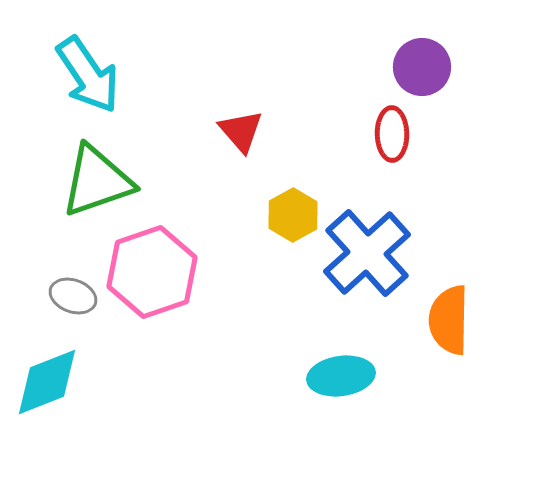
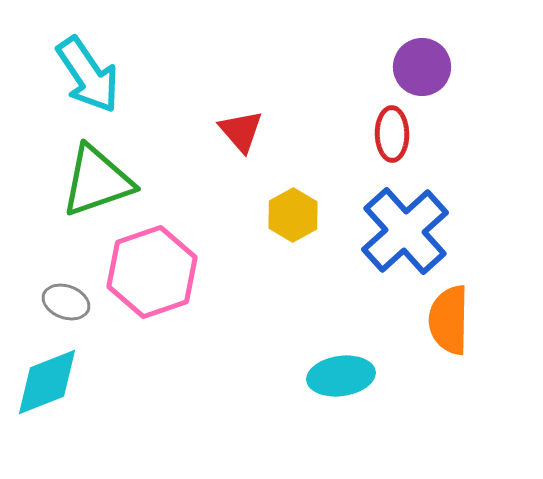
blue cross: moved 38 px right, 22 px up
gray ellipse: moved 7 px left, 6 px down
